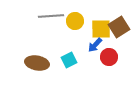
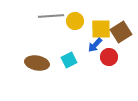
brown square: moved 2 px right, 5 px down
